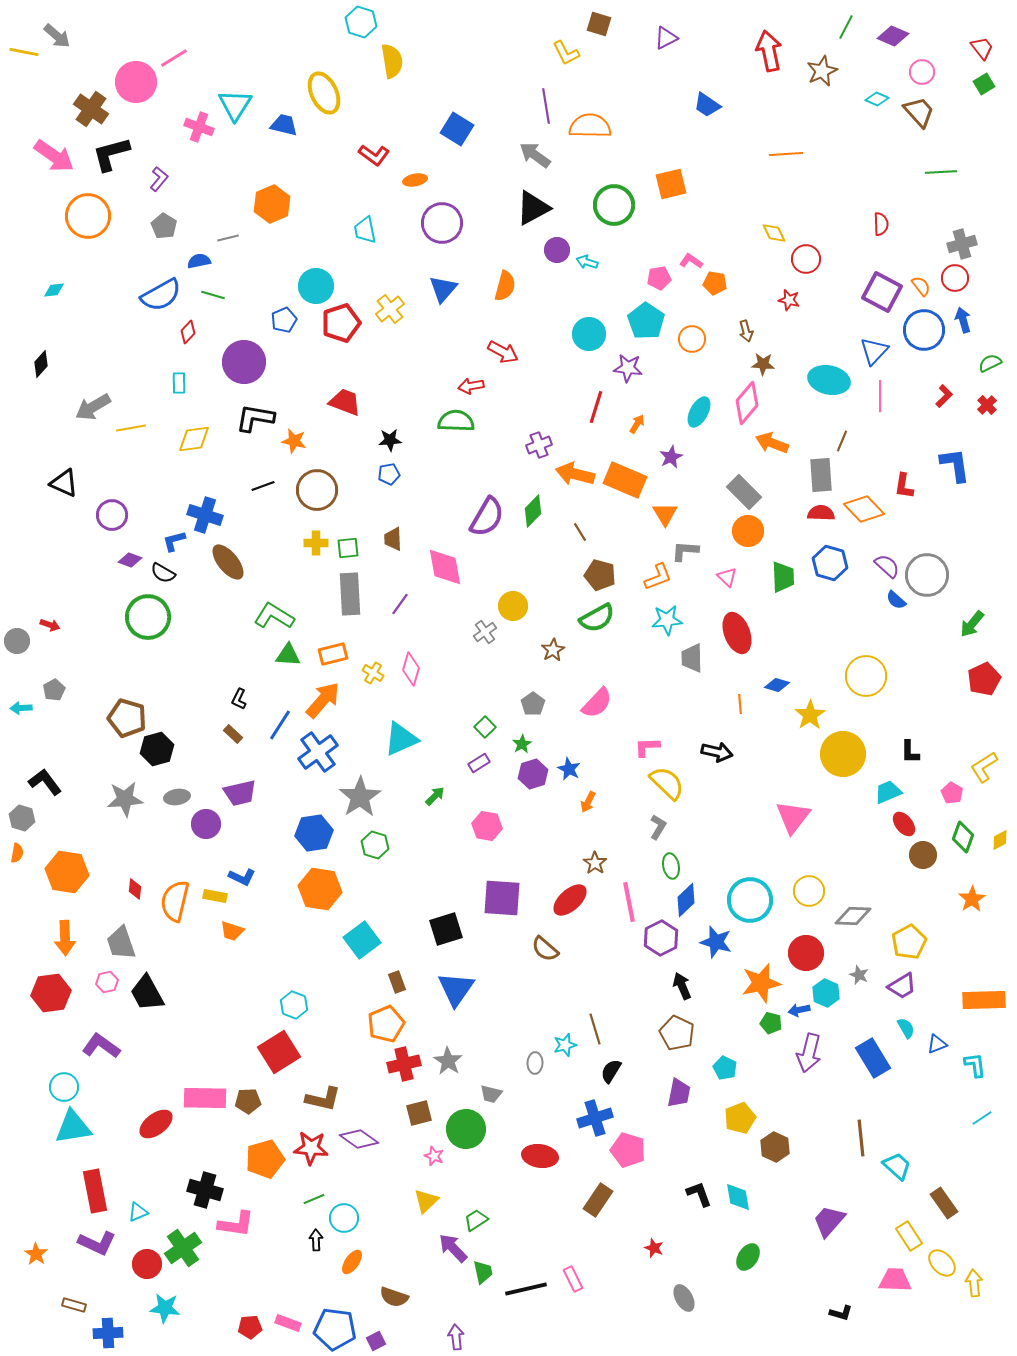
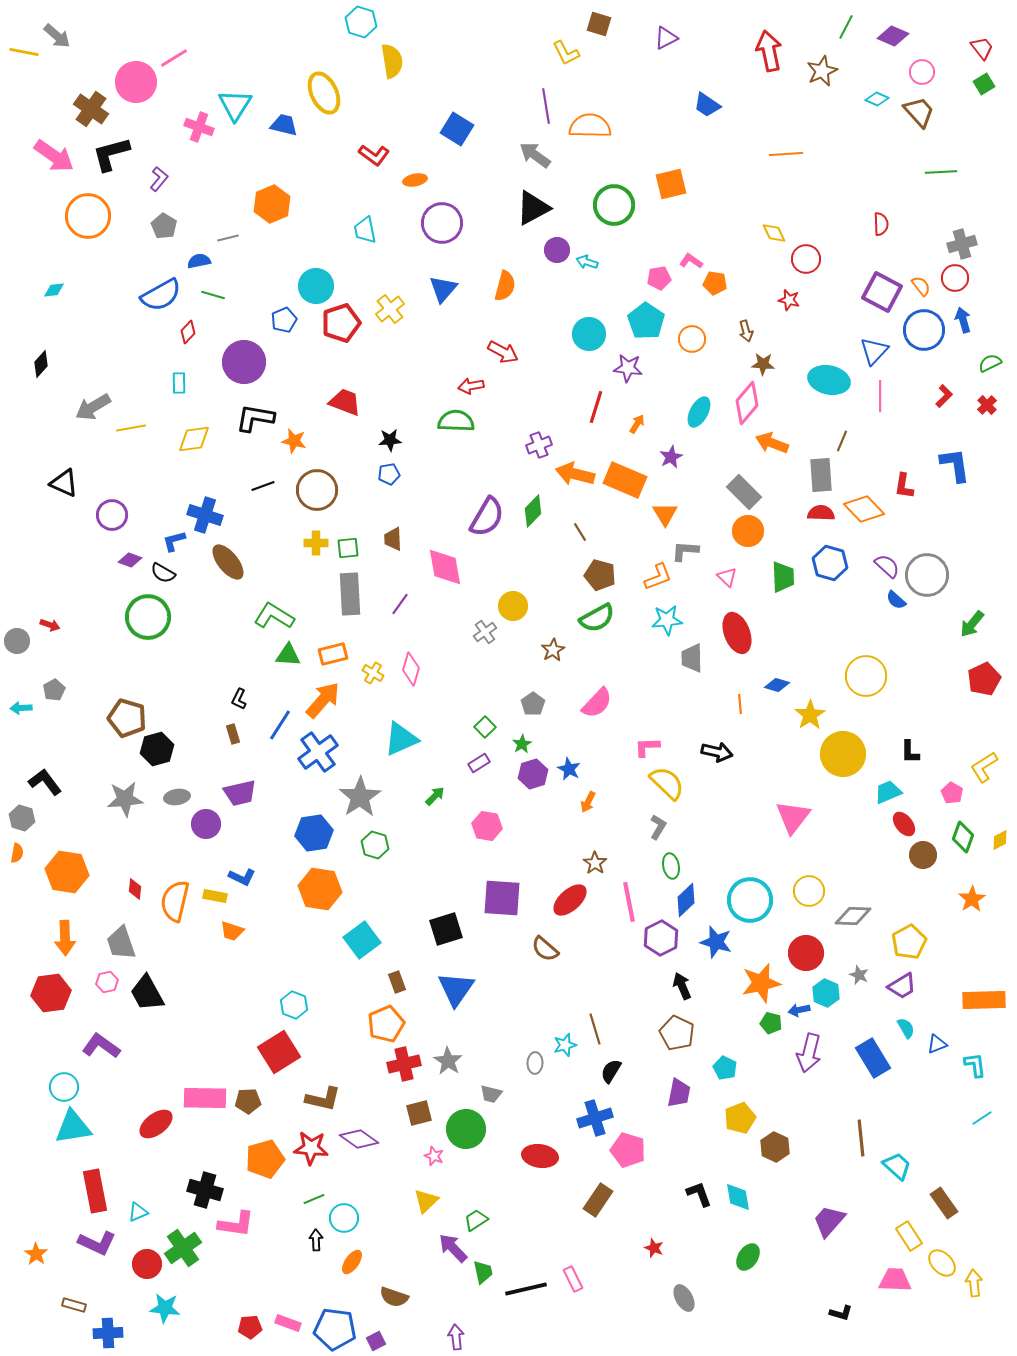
brown rectangle at (233, 734): rotated 30 degrees clockwise
